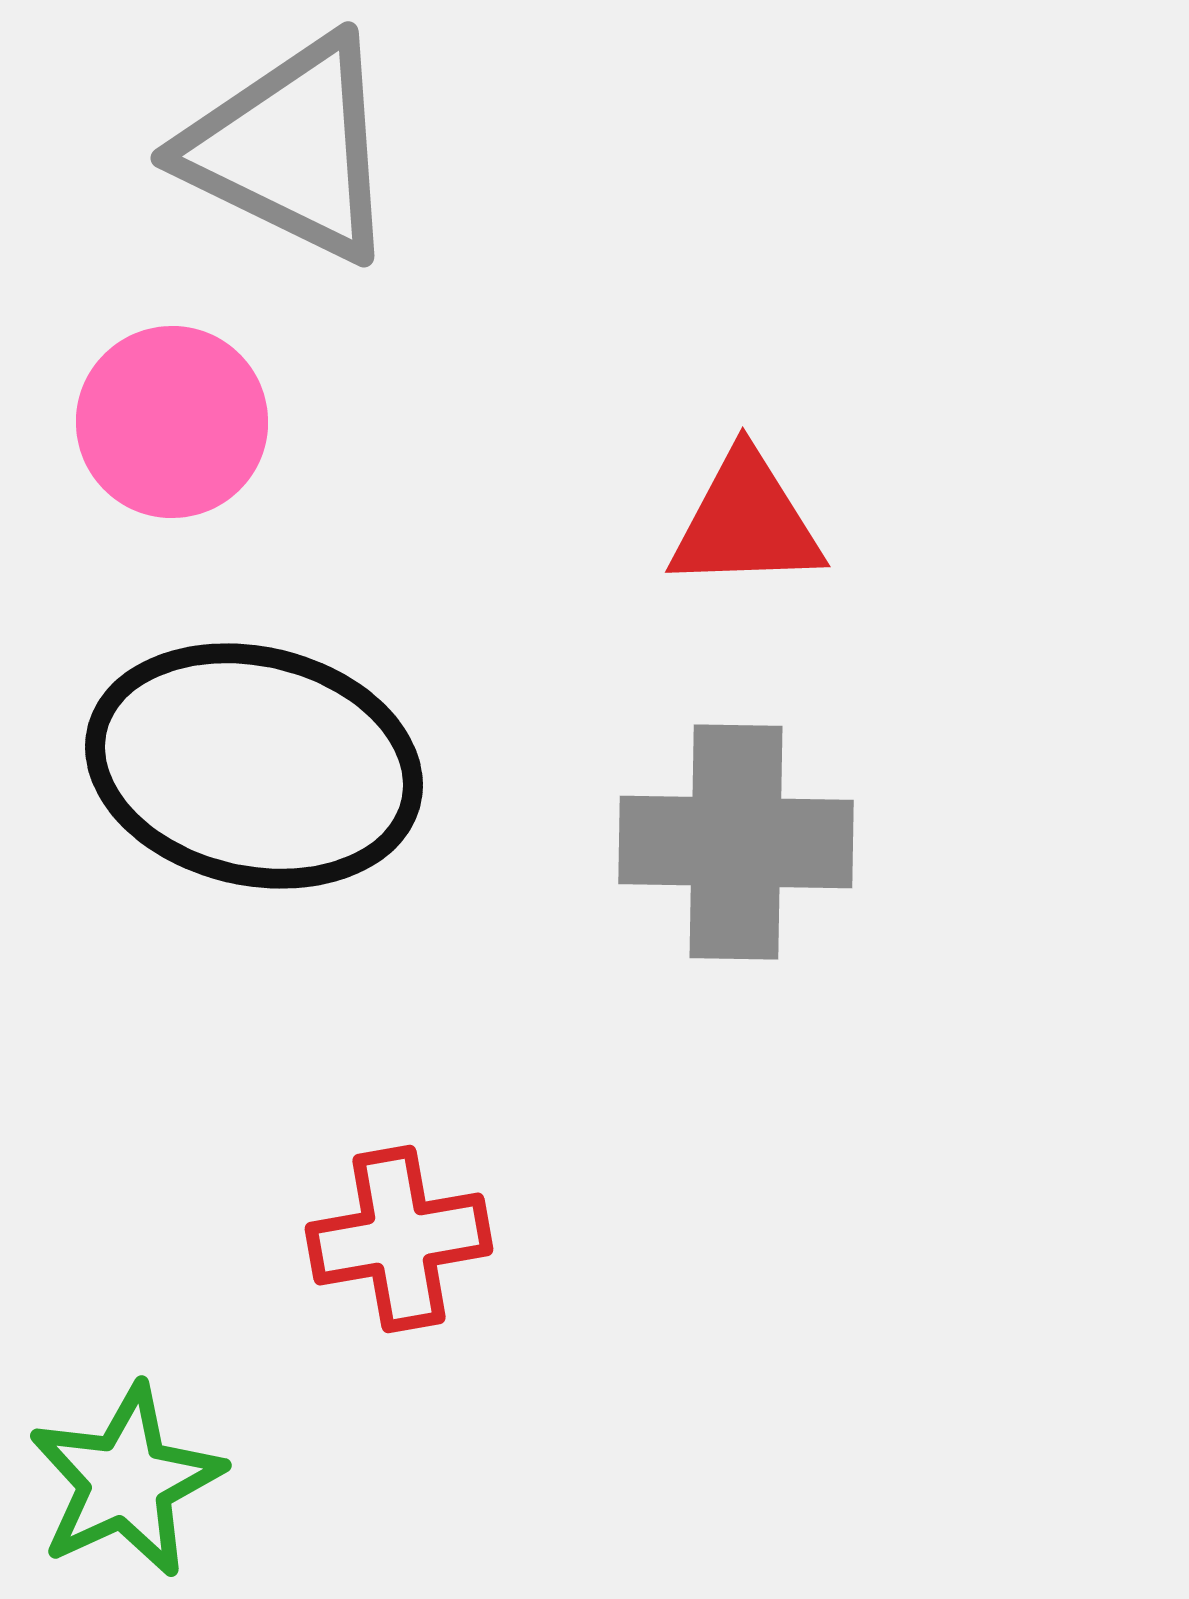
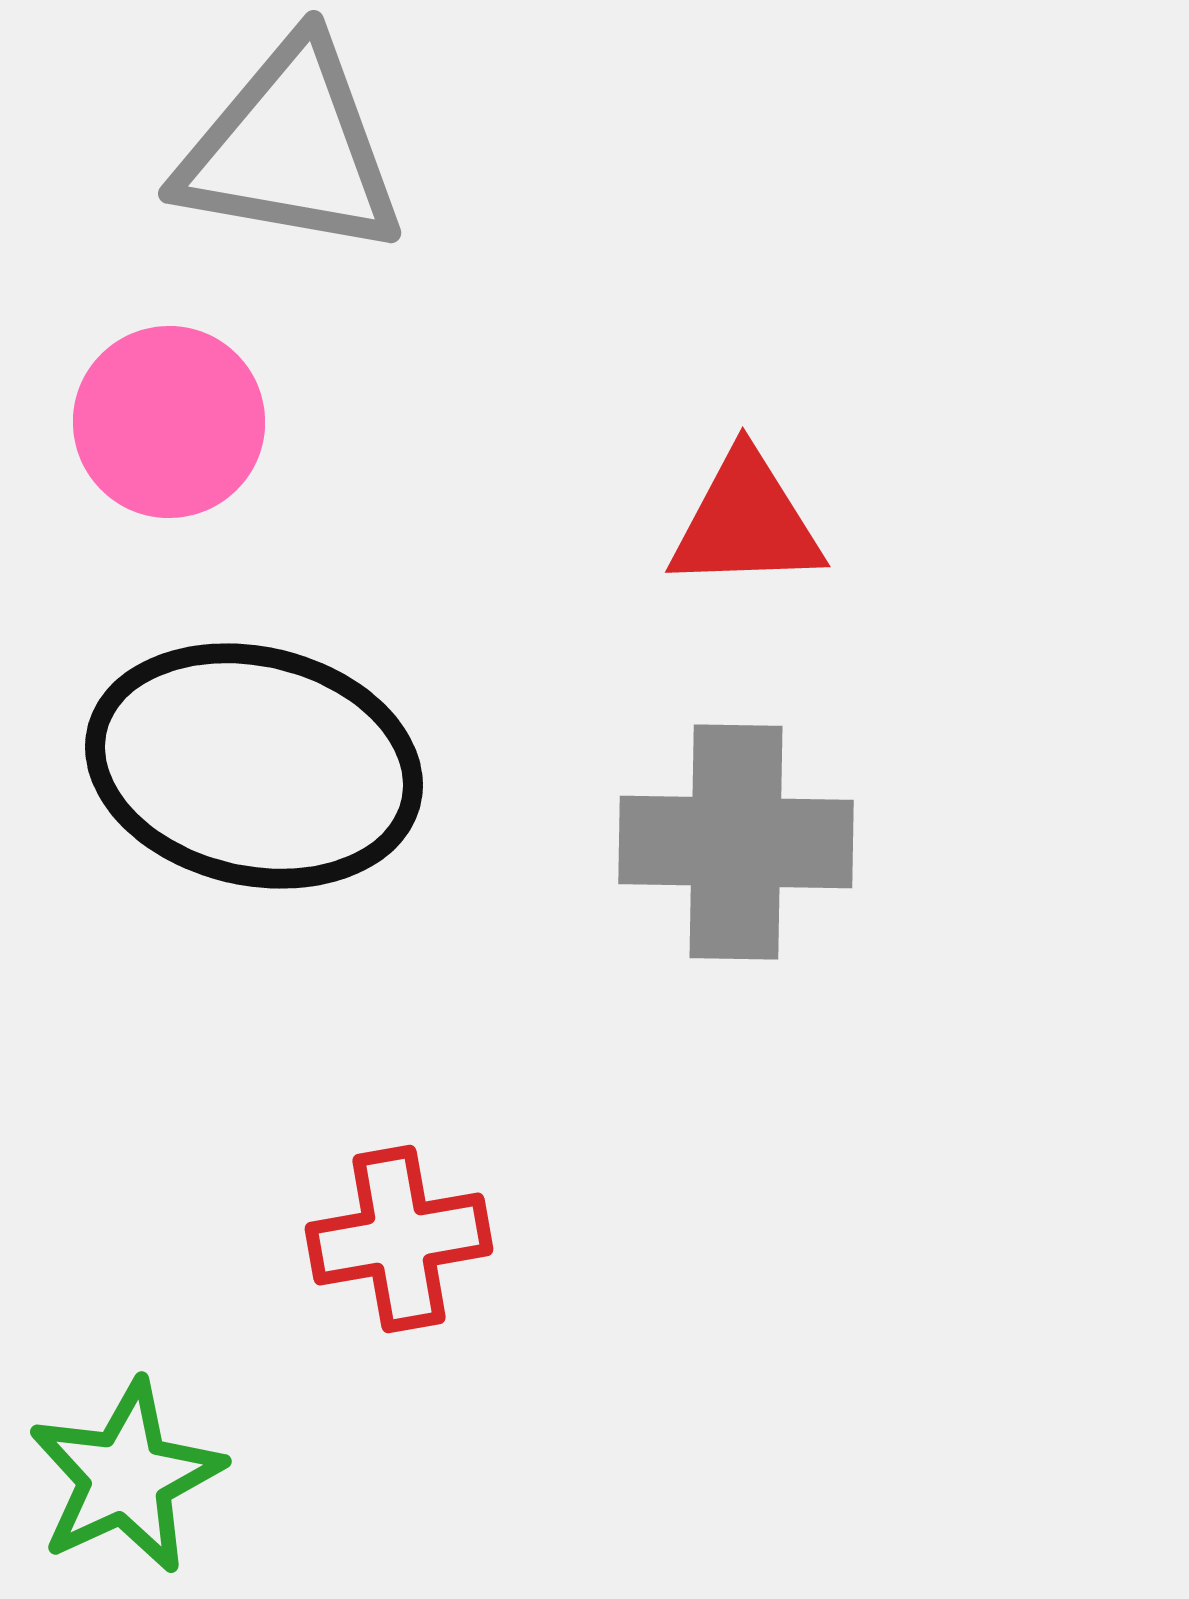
gray triangle: rotated 16 degrees counterclockwise
pink circle: moved 3 px left
green star: moved 4 px up
